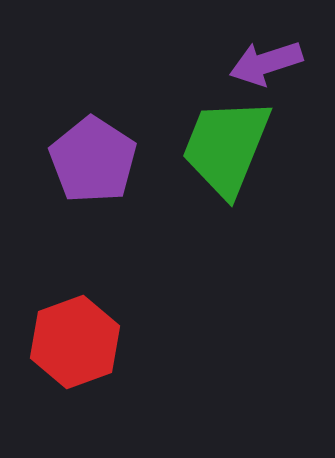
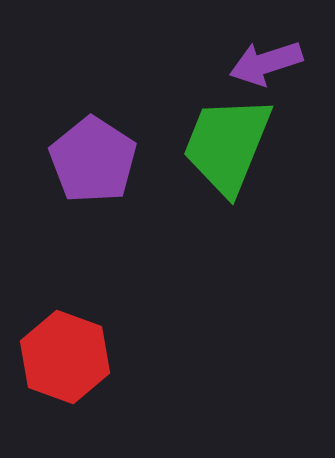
green trapezoid: moved 1 px right, 2 px up
red hexagon: moved 10 px left, 15 px down; rotated 20 degrees counterclockwise
